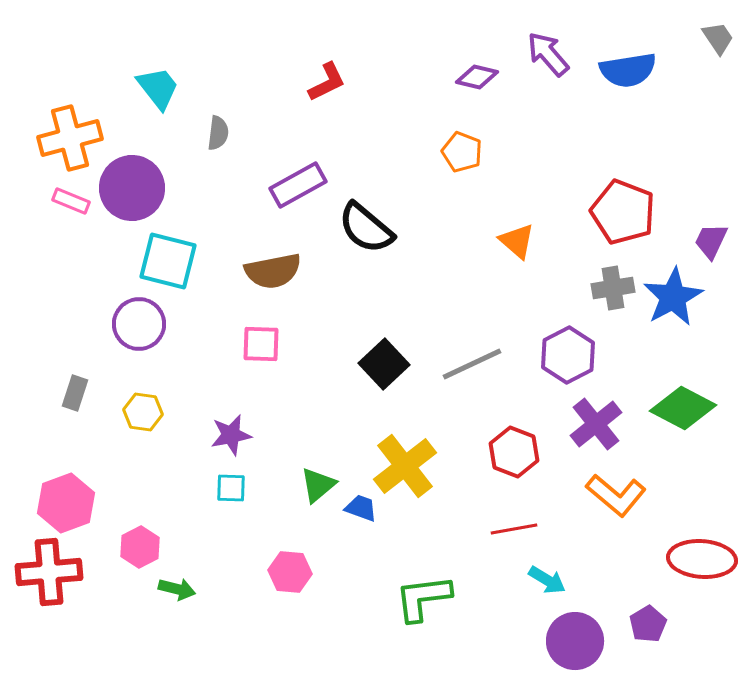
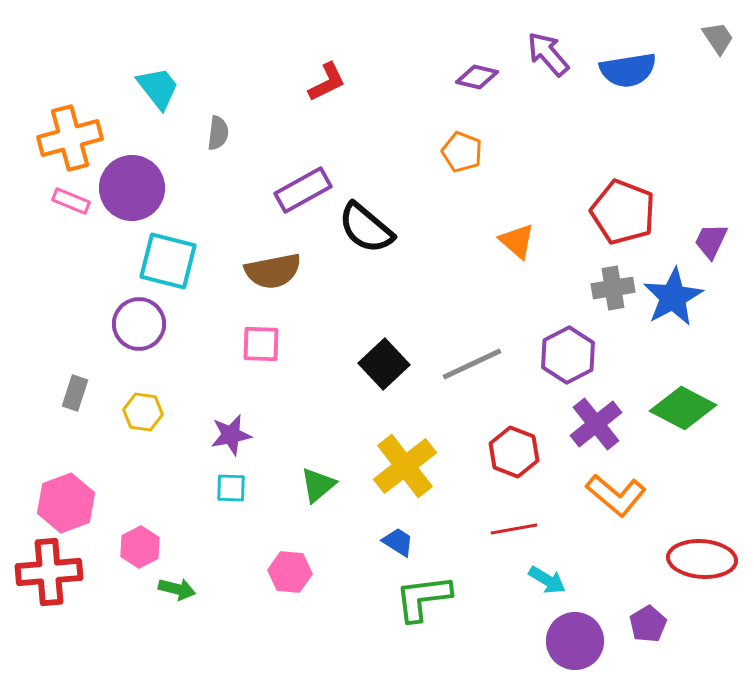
purple rectangle at (298, 185): moved 5 px right, 5 px down
blue trapezoid at (361, 508): moved 37 px right, 34 px down; rotated 12 degrees clockwise
